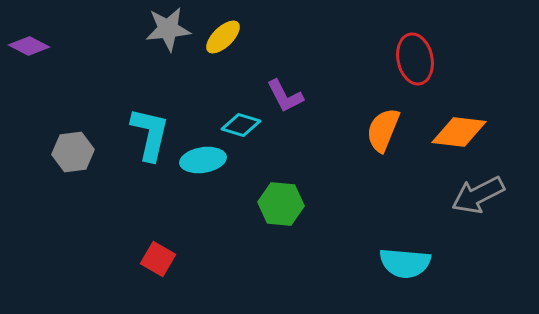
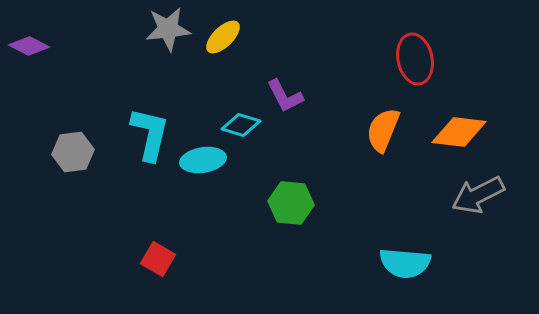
green hexagon: moved 10 px right, 1 px up
